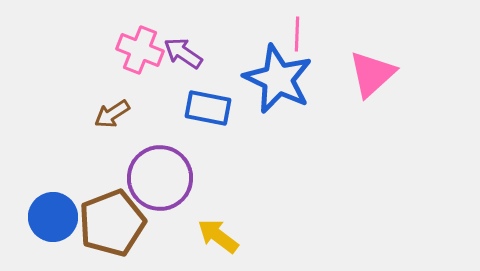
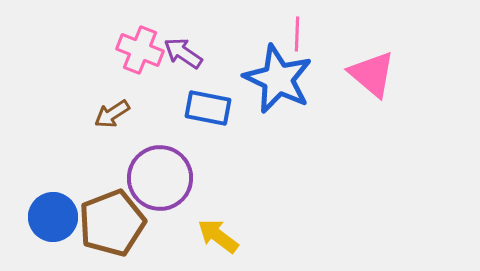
pink triangle: rotated 38 degrees counterclockwise
